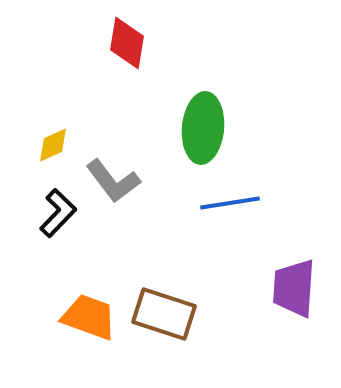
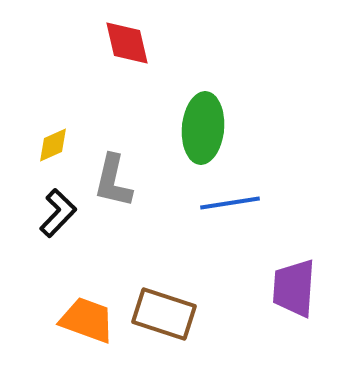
red diamond: rotated 22 degrees counterclockwise
gray L-shape: rotated 50 degrees clockwise
orange trapezoid: moved 2 px left, 3 px down
